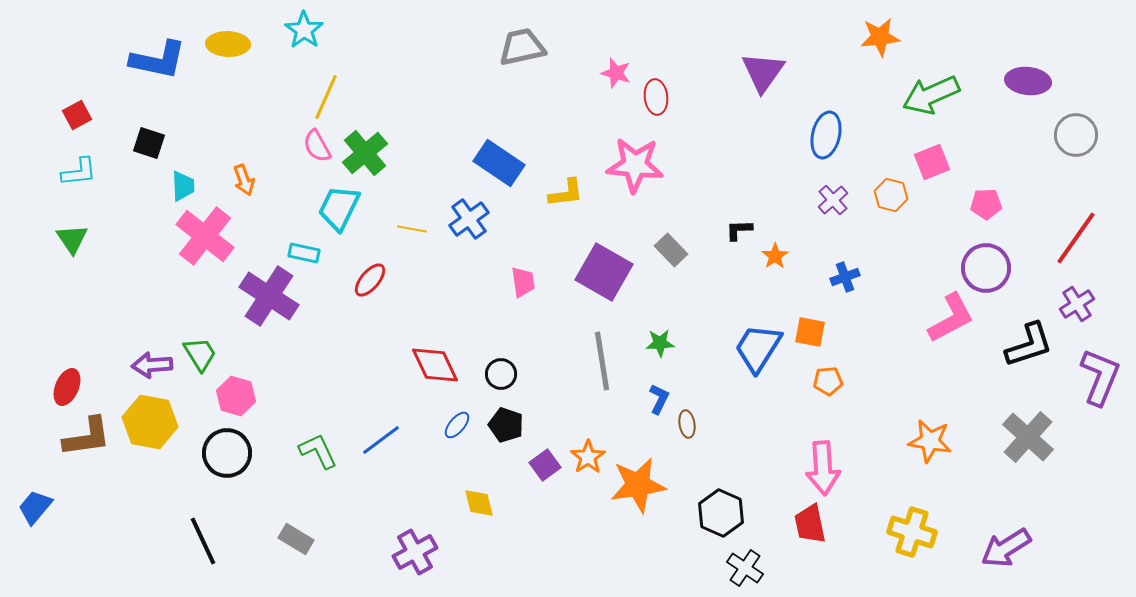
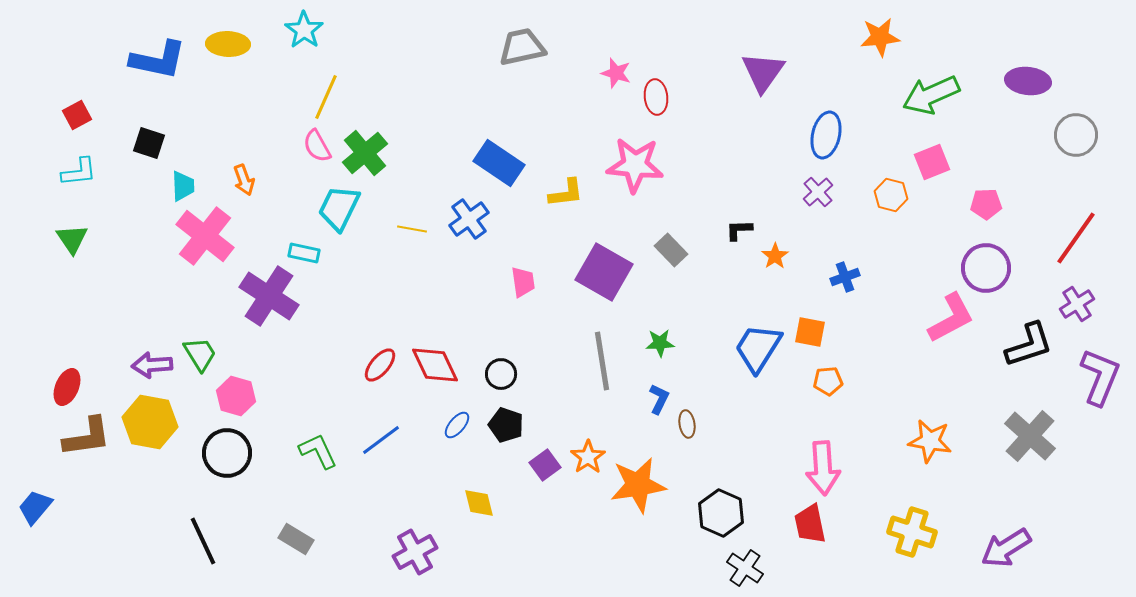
purple cross at (833, 200): moved 15 px left, 8 px up
red ellipse at (370, 280): moved 10 px right, 85 px down
gray cross at (1028, 437): moved 2 px right, 1 px up
